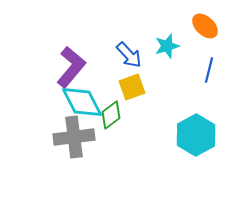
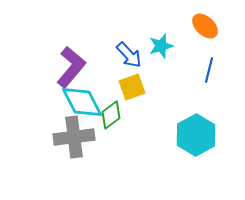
cyan star: moved 6 px left
